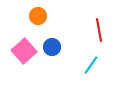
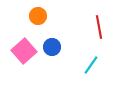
red line: moved 3 px up
